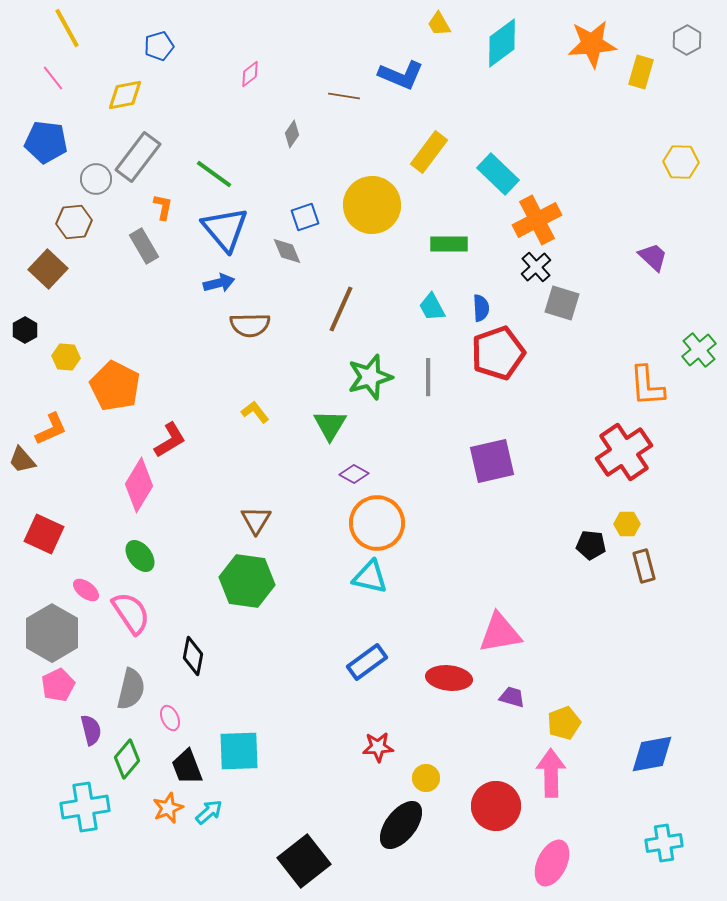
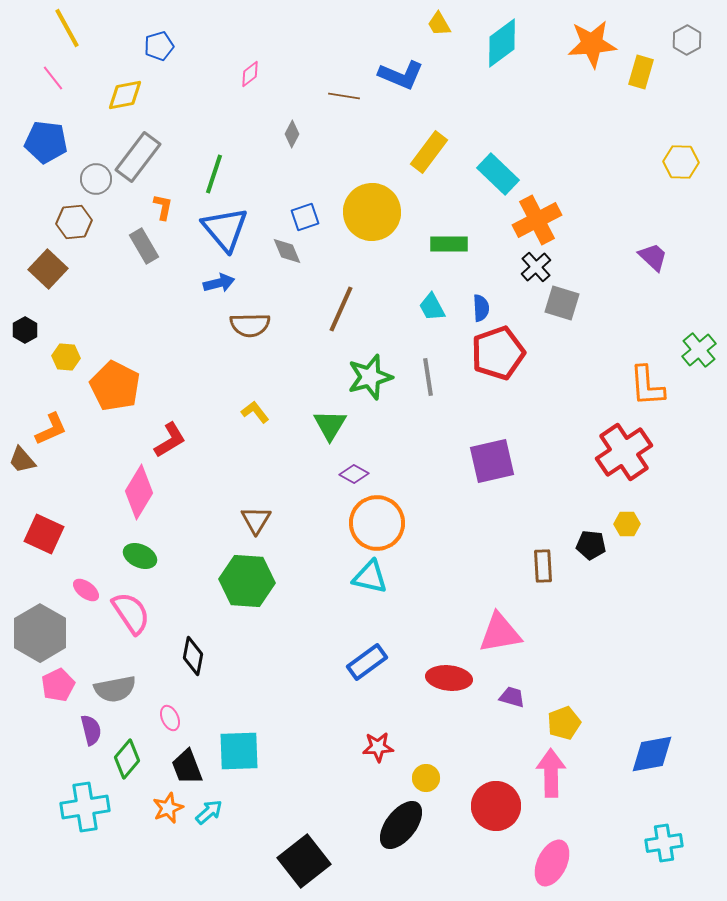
gray diamond at (292, 134): rotated 8 degrees counterclockwise
green line at (214, 174): rotated 72 degrees clockwise
yellow circle at (372, 205): moved 7 px down
gray line at (428, 377): rotated 9 degrees counterclockwise
pink diamond at (139, 485): moved 7 px down
green ellipse at (140, 556): rotated 28 degrees counterclockwise
brown rectangle at (644, 566): moved 101 px left; rotated 12 degrees clockwise
green hexagon at (247, 581): rotated 4 degrees counterclockwise
gray hexagon at (52, 633): moved 12 px left
gray semicircle at (131, 689): moved 16 px left; rotated 66 degrees clockwise
